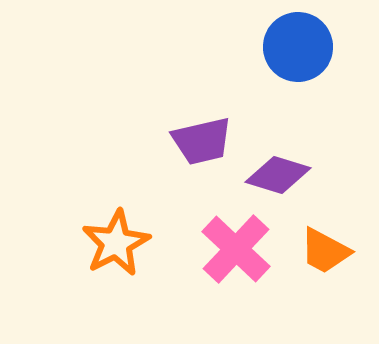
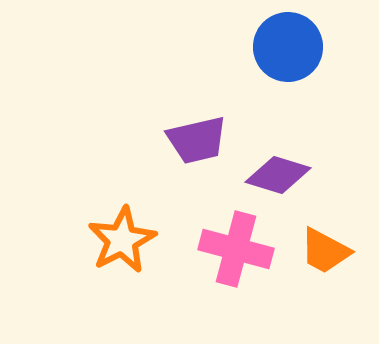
blue circle: moved 10 px left
purple trapezoid: moved 5 px left, 1 px up
orange star: moved 6 px right, 3 px up
pink cross: rotated 28 degrees counterclockwise
